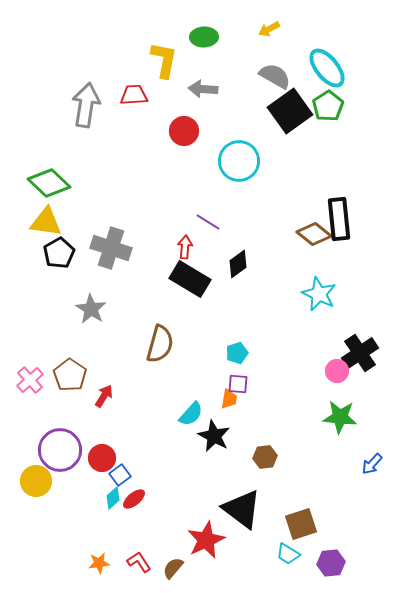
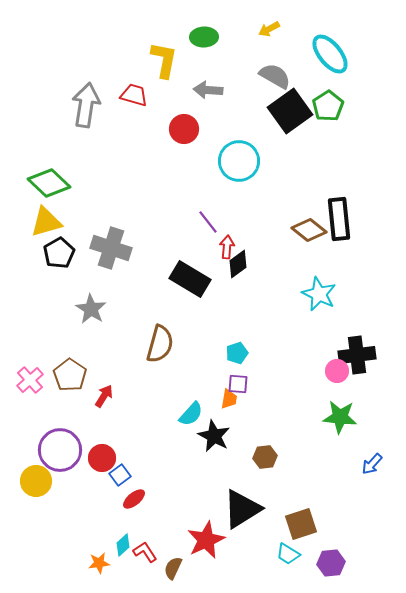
cyan ellipse at (327, 68): moved 3 px right, 14 px up
gray arrow at (203, 89): moved 5 px right, 1 px down
red trapezoid at (134, 95): rotated 20 degrees clockwise
red circle at (184, 131): moved 2 px up
yellow triangle at (46, 222): rotated 24 degrees counterclockwise
purple line at (208, 222): rotated 20 degrees clockwise
brown diamond at (314, 234): moved 5 px left, 4 px up
red arrow at (185, 247): moved 42 px right
black cross at (360, 353): moved 3 px left, 2 px down; rotated 27 degrees clockwise
cyan diamond at (113, 498): moved 10 px right, 47 px down
black triangle at (242, 509): rotated 51 degrees clockwise
red L-shape at (139, 562): moved 6 px right, 10 px up
brown semicircle at (173, 568): rotated 15 degrees counterclockwise
